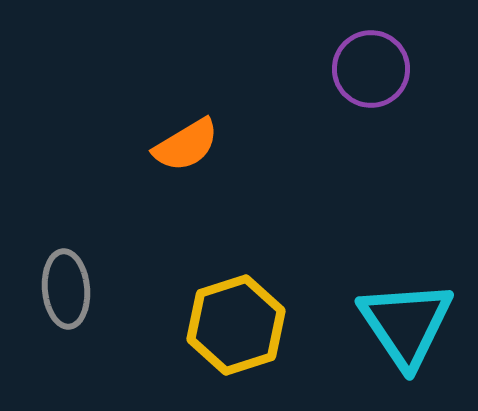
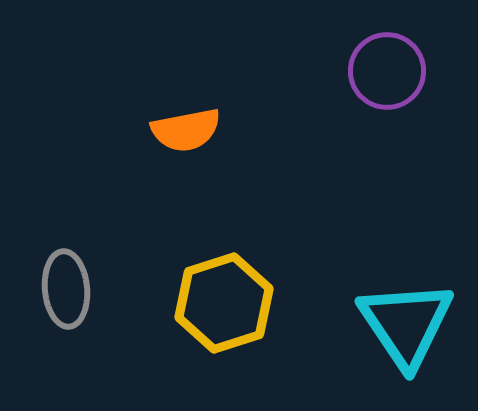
purple circle: moved 16 px right, 2 px down
orange semicircle: moved 15 px up; rotated 20 degrees clockwise
yellow hexagon: moved 12 px left, 22 px up
